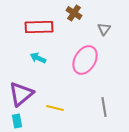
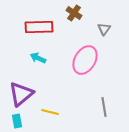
yellow line: moved 5 px left, 4 px down
